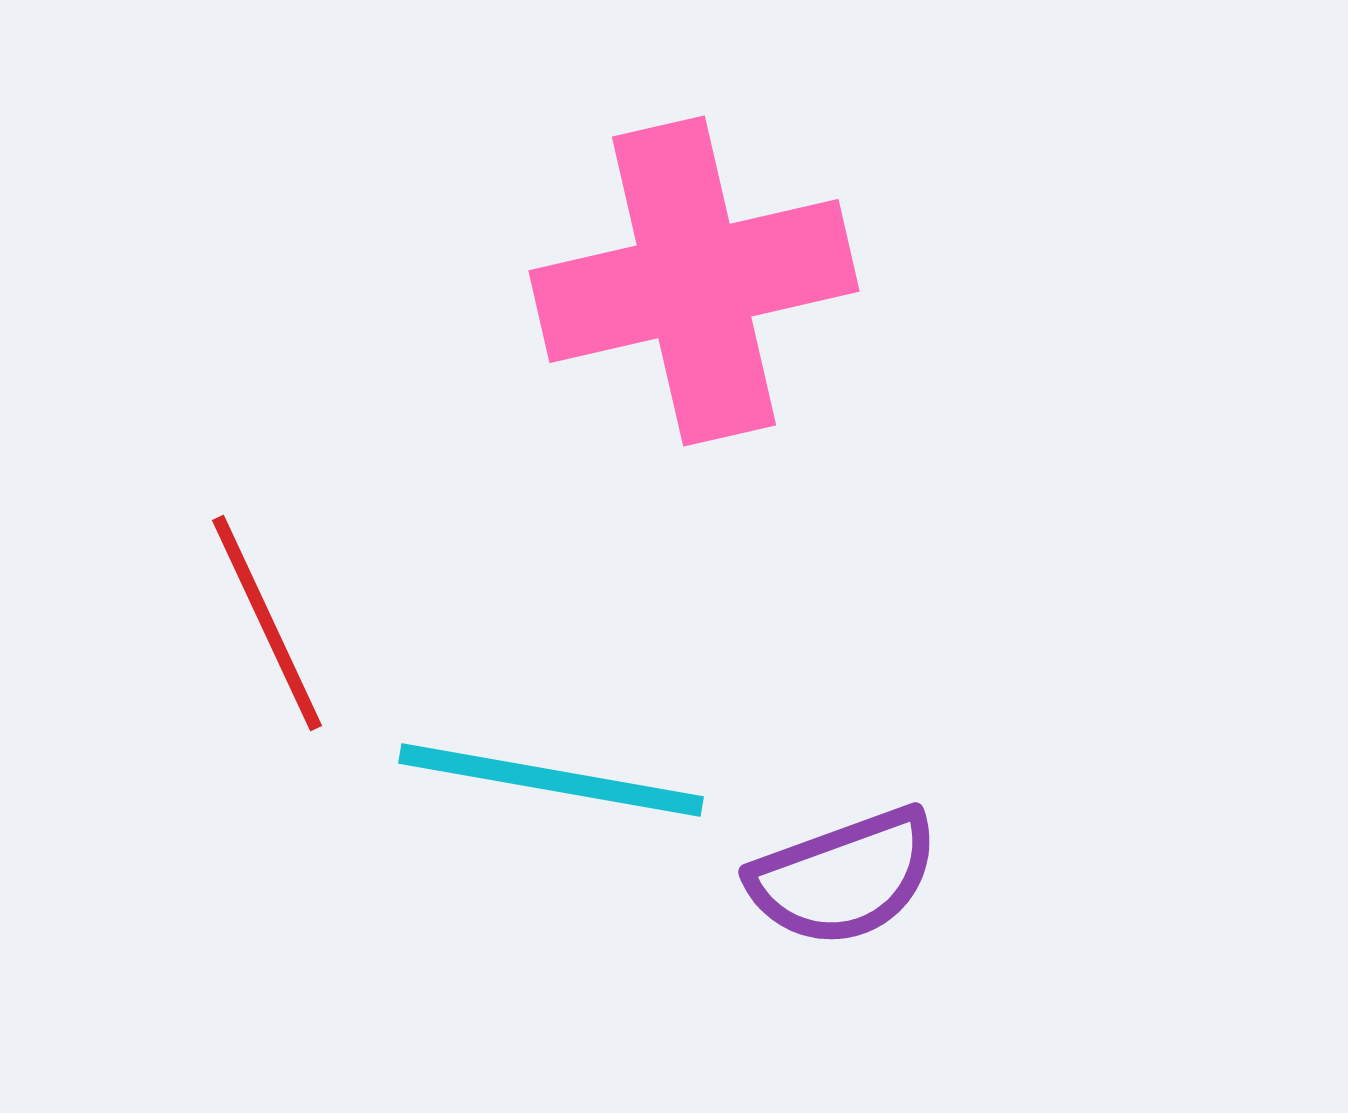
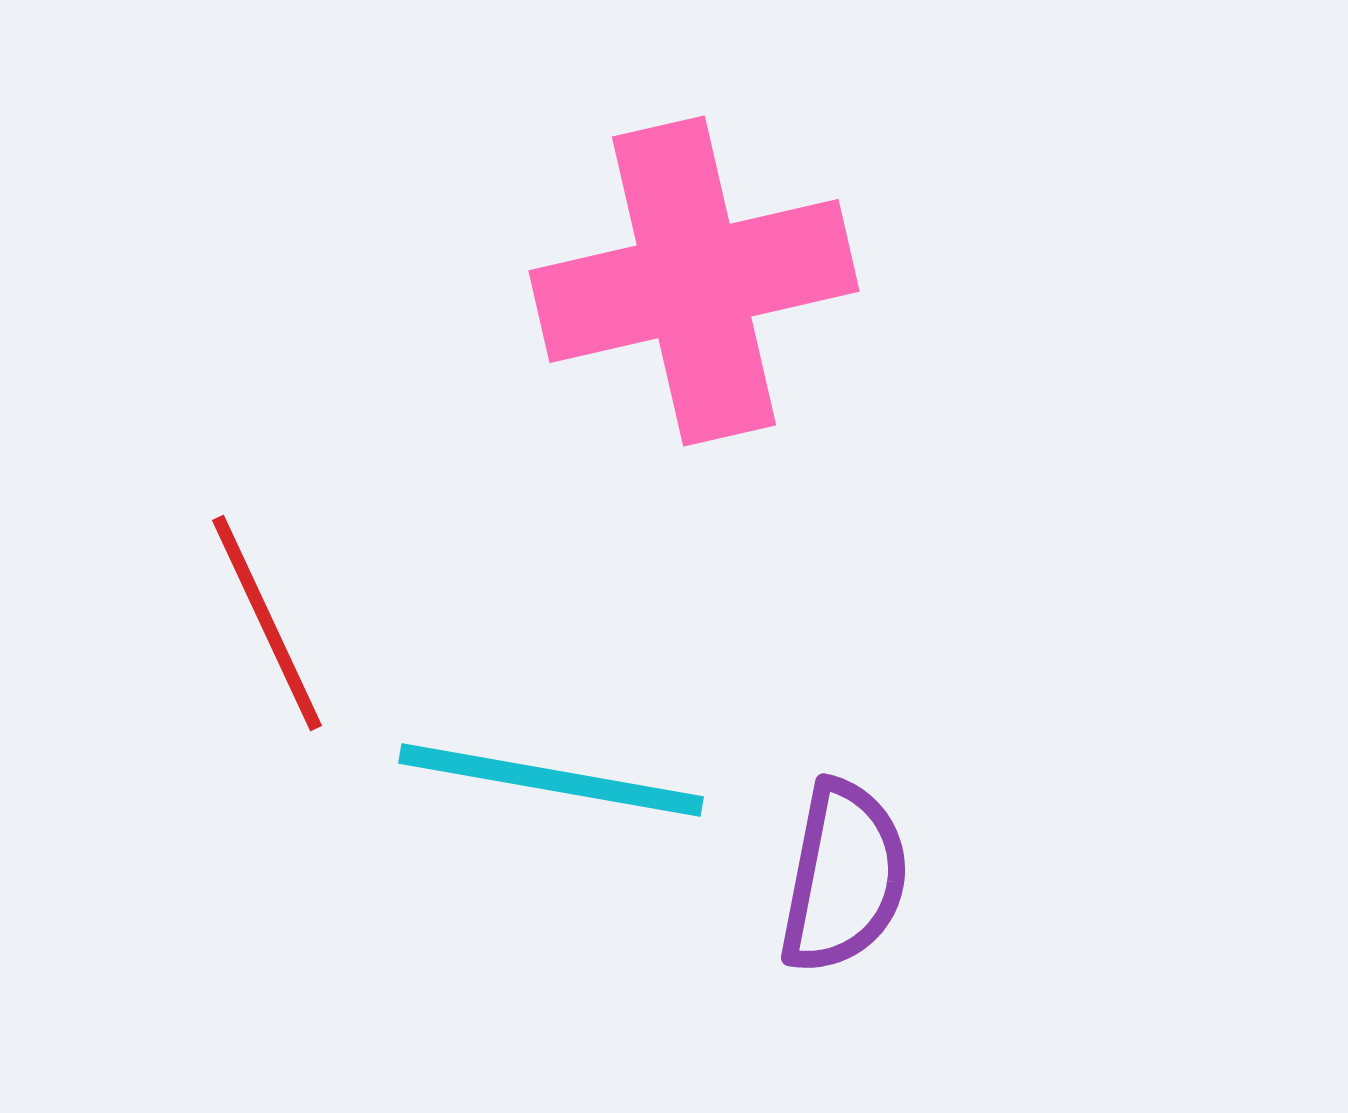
purple semicircle: rotated 59 degrees counterclockwise
